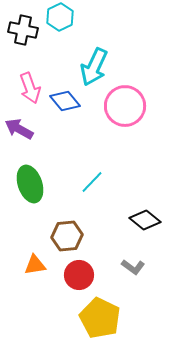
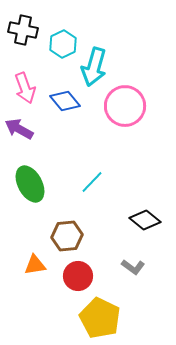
cyan hexagon: moved 3 px right, 27 px down
cyan arrow: rotated 9 degrees counterclockwise
pink arrow: moved 5 px left
green ellipse: rotated 9 degrees counterclockwise
red circle: moved 1 px left, 1 px down
